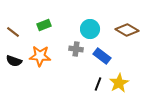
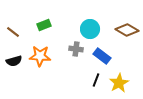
black semicircle: rotated 35 degrees counterclockwise
black line: moved 2 px left, 4 px up
